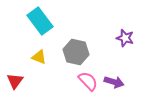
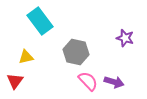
yellow triangle: moved 13 px left; rotated 35 degrees counterclockwise
